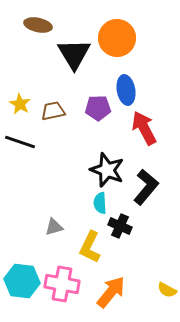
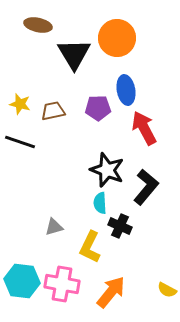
yellow star: rotated 15 degrees counterclockwise
